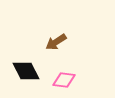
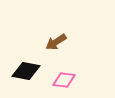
black diamond: rotated 52 degrees counterclockwise
